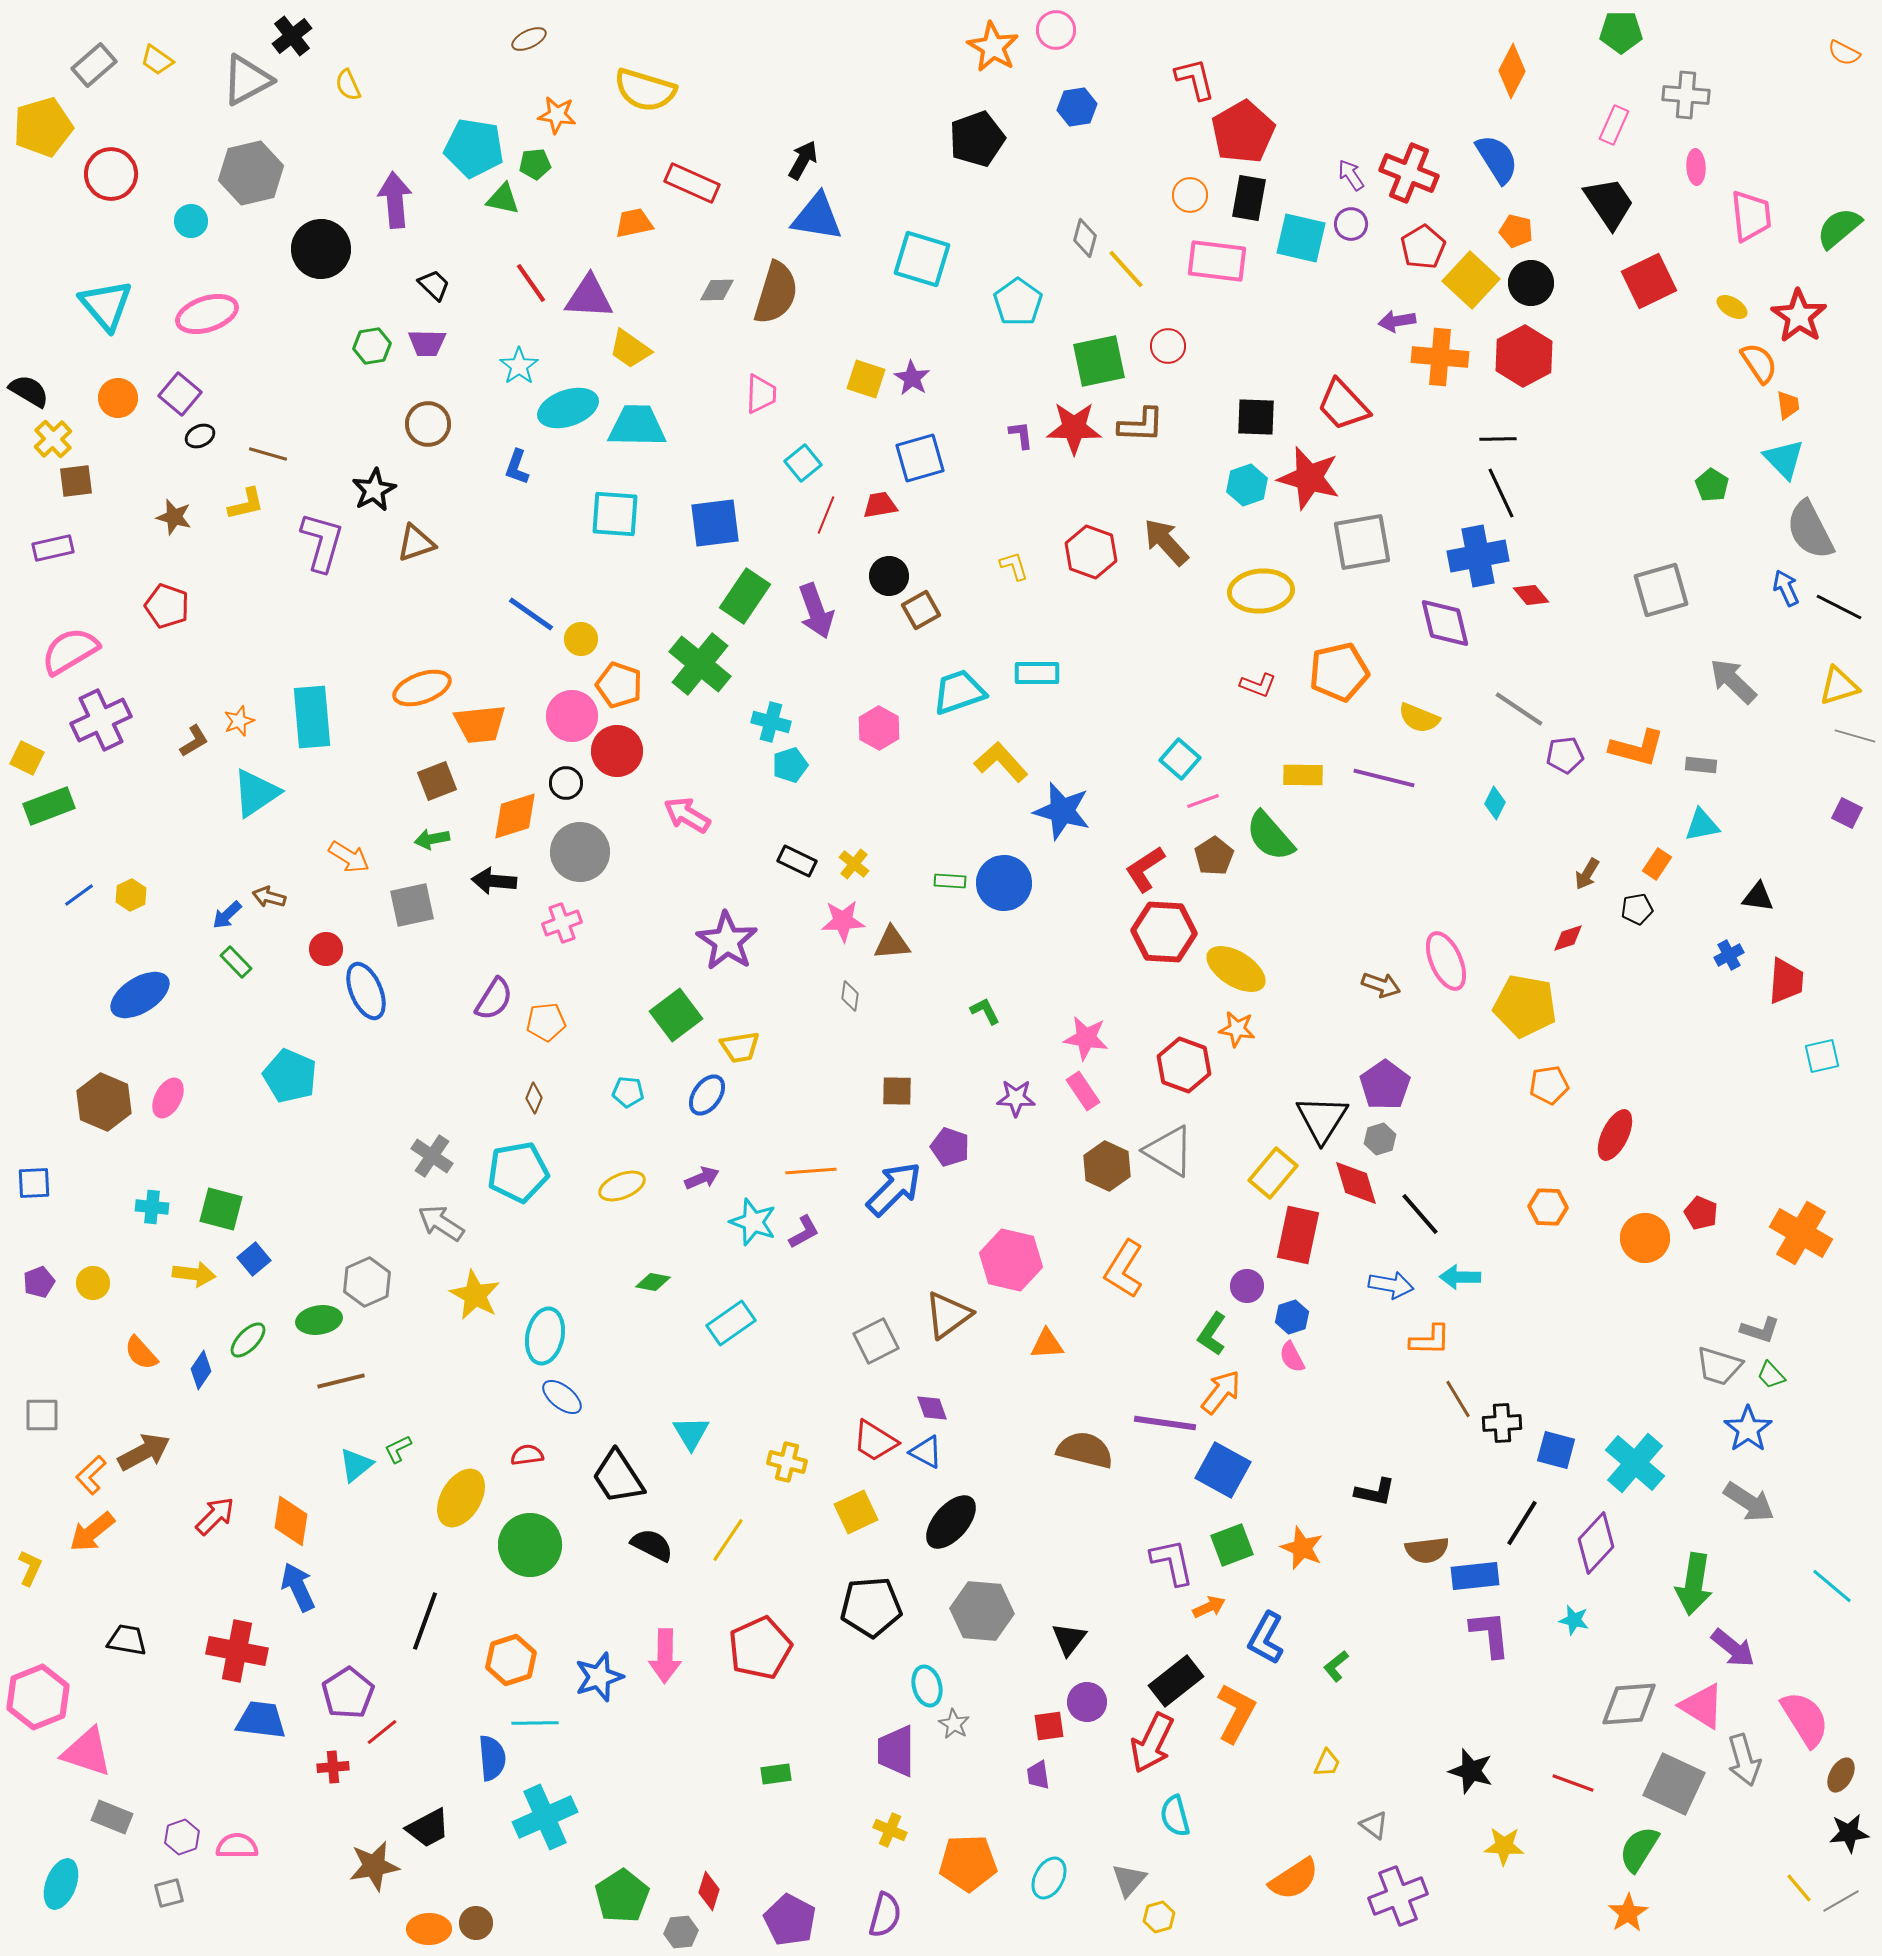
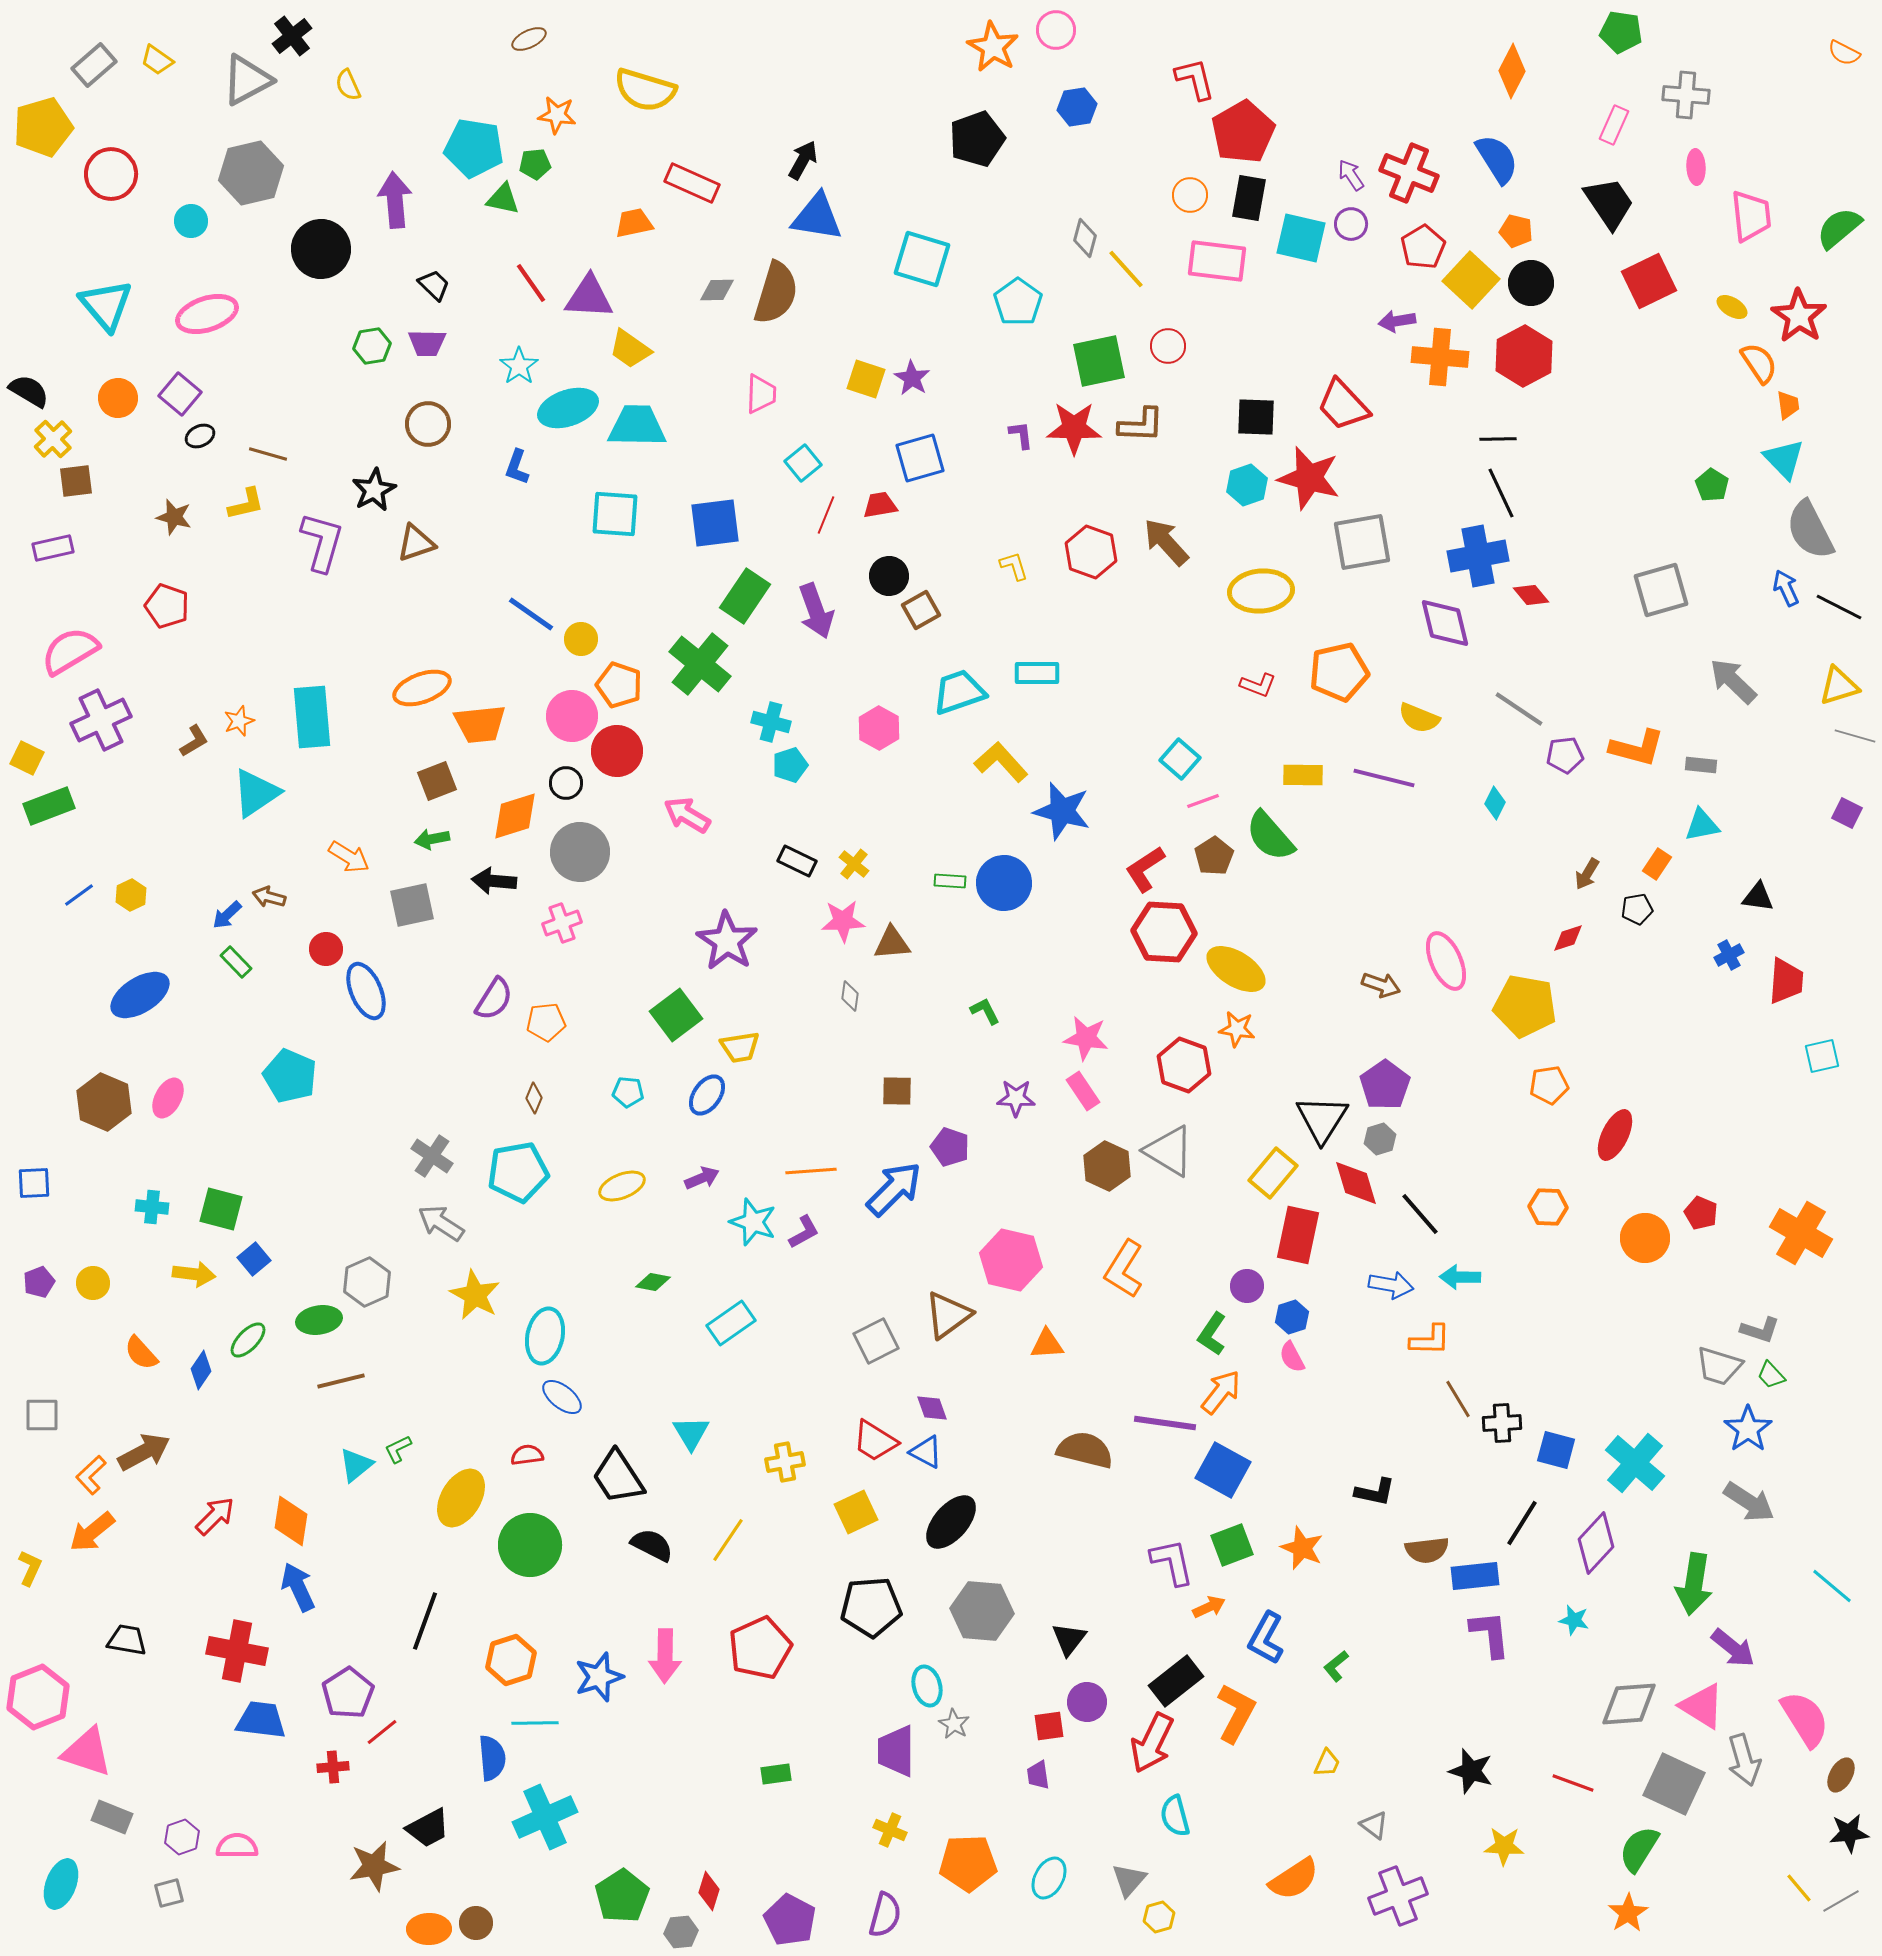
green pentagon at (1621, 32): rotated 9 degrees clockwise
yellow cross at (787, 1462): moved 2 px left; rotated 24 degrees counterclockwise
